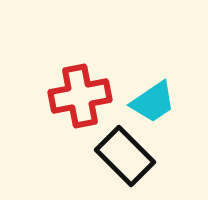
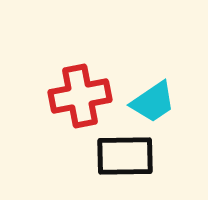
black rectangle: rotated 46 degrees counterclockwise
